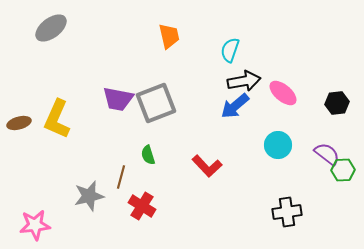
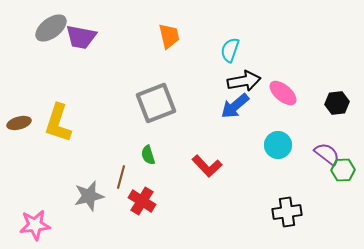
purple trapezoid: moved 37 px left, 62 px up
yellow L-shape: moved 1 px right, 4 px down; rotated 6 degrees counterclockwise
red cross: moved 5 px up
